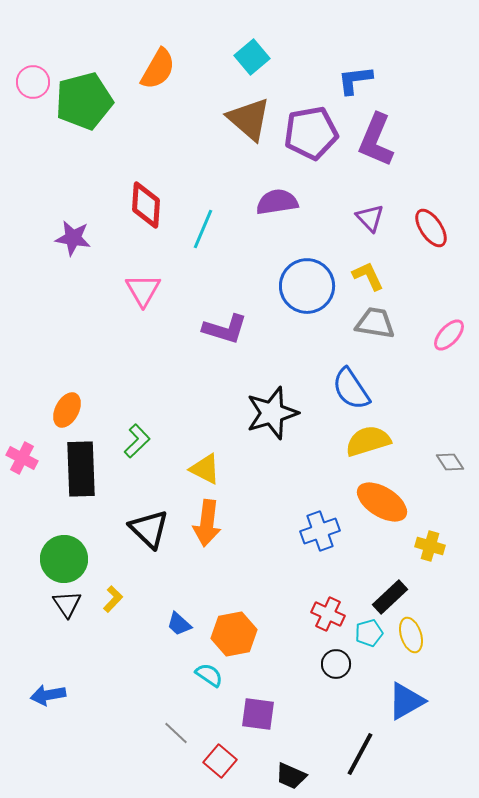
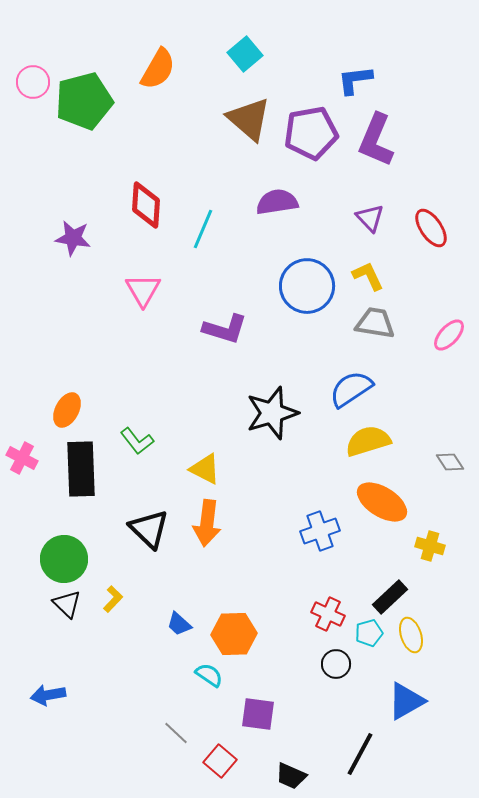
cyan square at (252, 57): moved 7 px left, 3 px up
blue semicircle at (351, 389): rotated 90 degrees clockwise
green L-shape at (137, 441): rotated 96 degrees clockwise
black triangle at (67, 604): rotated 12 degrees counterclockwise
orange hexagon at (234, 634): rotated 9 degrees clockwise
